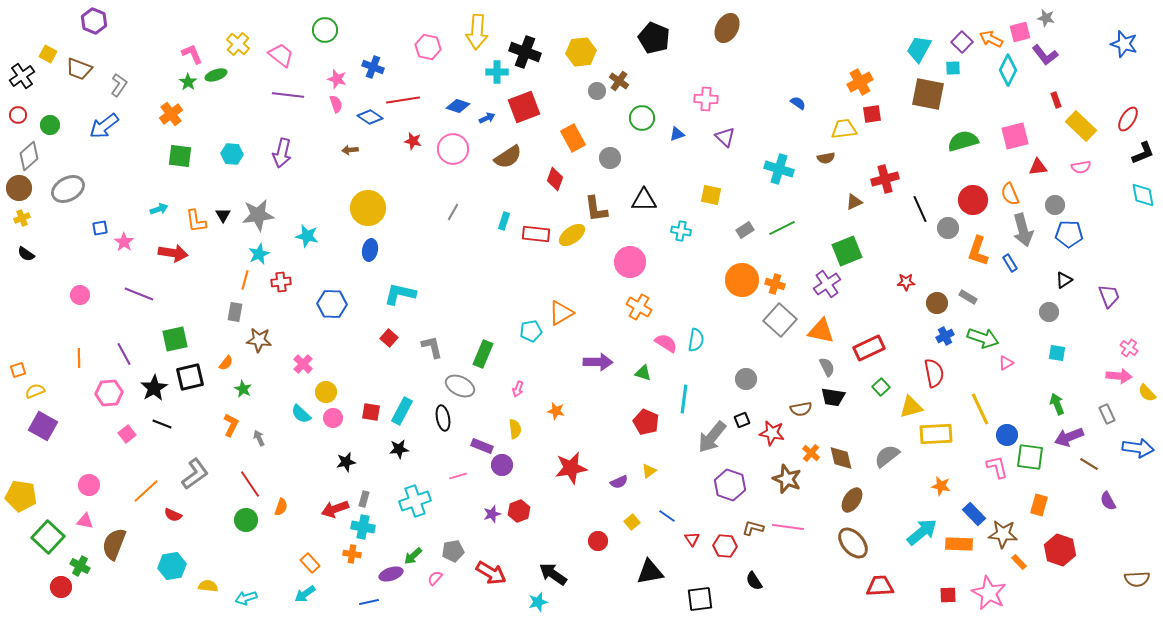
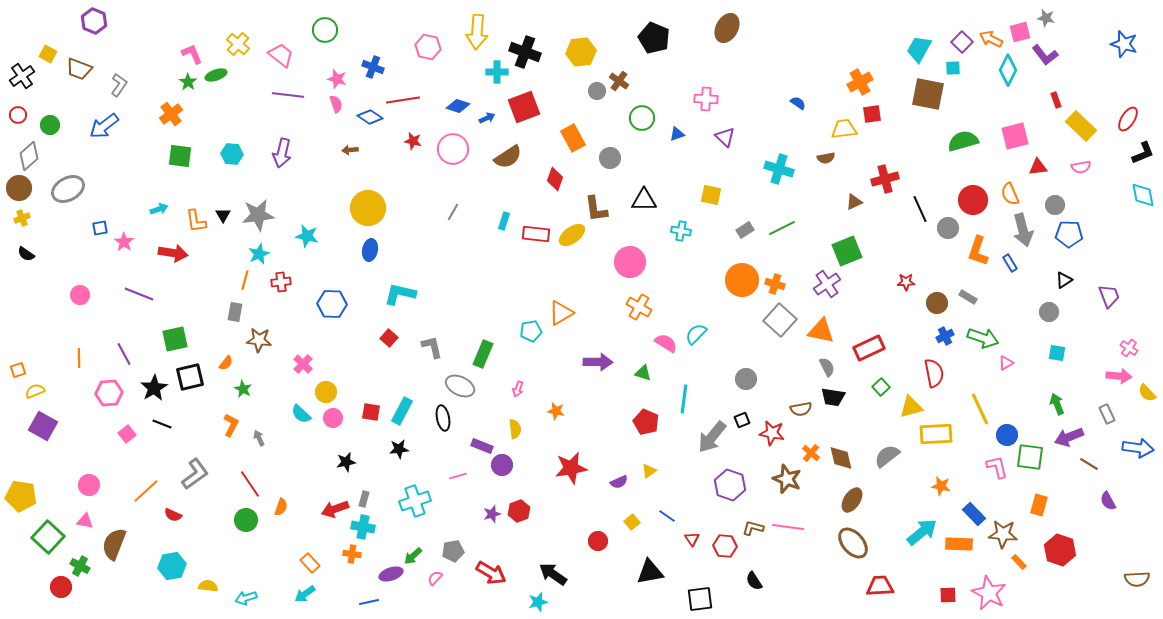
cyan semicircle at (696, 340): moved 6 px up; rotated 145 degrees counterclockwise
